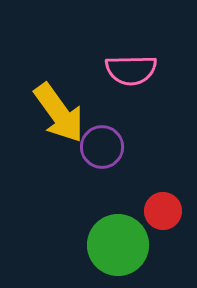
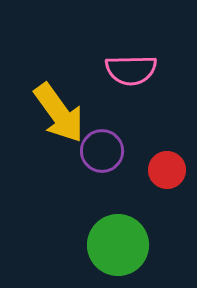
purple circle: moved 4 px down
red circle: moved 4 px right, 41 px up
